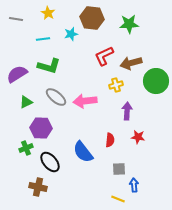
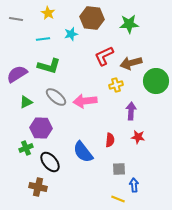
purple arrow: moved 4 px right
